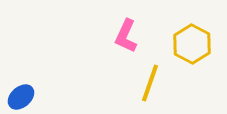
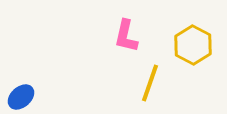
pink L-shape: rotated 12 degrees counterclockwise
yellow hexagon: moved 1 px right, 1 px down
